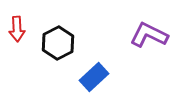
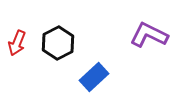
red arrow: moved 14 px down; rotated 25 degrees clockwise
